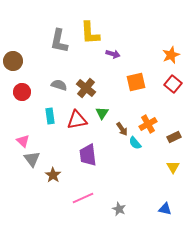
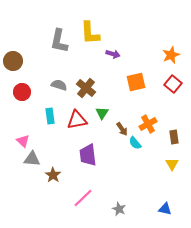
brown rectangle: rotated 72 degrees counterclockwise
gray triangle: rotated 48 degrees counterclockwise
yellow triangle: moved 1 px left, 3 px up
pink line: rotated 20 degrees counterclockwise
